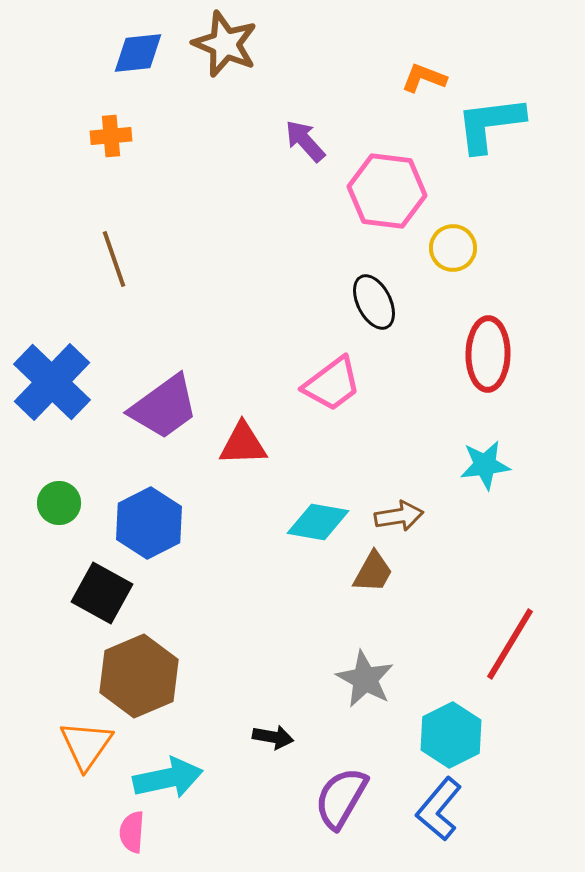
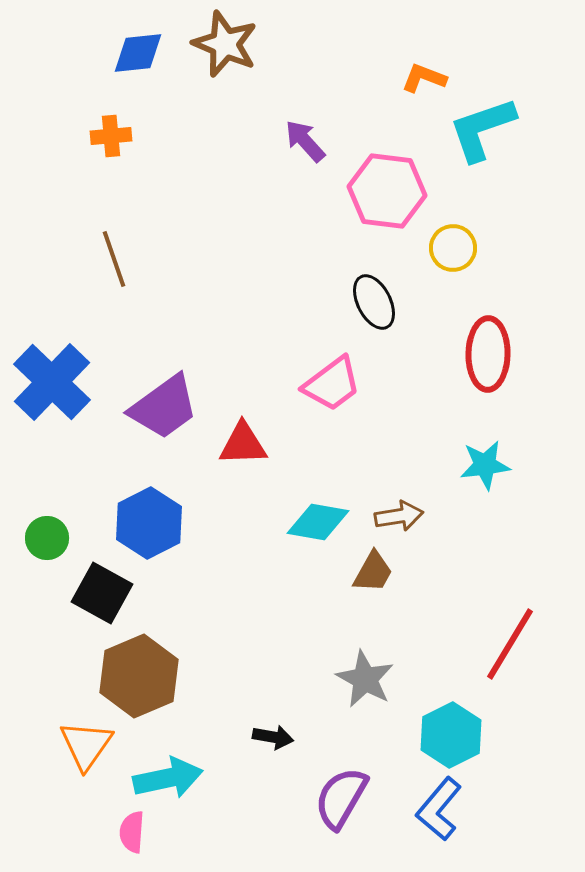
cyan L-shape: moved 8 px left, 5 px down; rotated 12 degrees counterclockwise
green circle: moved 12 px left, 35 px down
